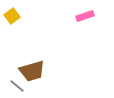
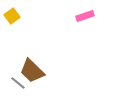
brown trapezoid: rotated 60 degrees clockwise
gray line: moved 1 px right, 3 px up
